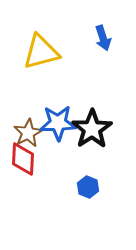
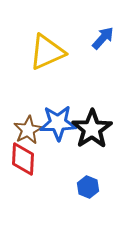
blue arrow: rotated 120 degrees counterclockwise
yellow triangle: moved 6 px right; rotated 9 degrees counterclockwise
brown star: moved 3 px up
